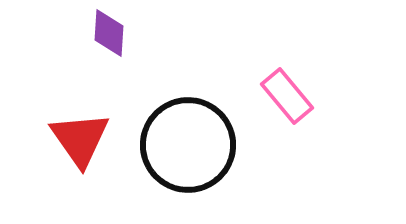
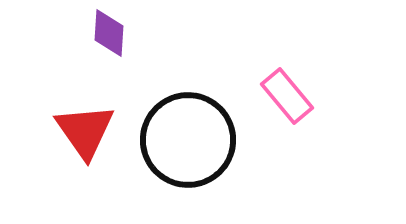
red triangle: moved 5 px right, 8 px up
black circle: moved 5 px up
